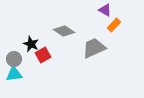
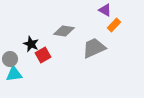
gray diamond: rotated 25 degrees counterclockwise
gray circle: moved 4 px left
